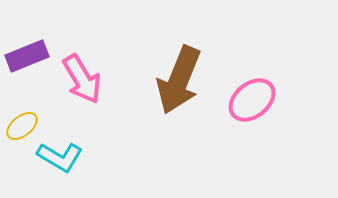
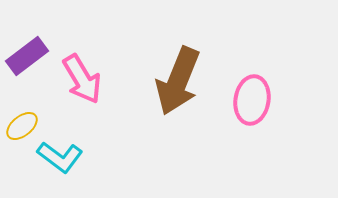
purple rectangle: rotated 15 degrees counterclockwise
brown arrow: moved 1 px left, 1 px down
pink ellipse: rotated 42 degrees counterclockwise
cyan L-shape: rotated 6 degrees clockwise
